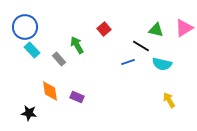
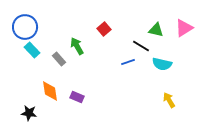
green arrow: moved 1 px down
